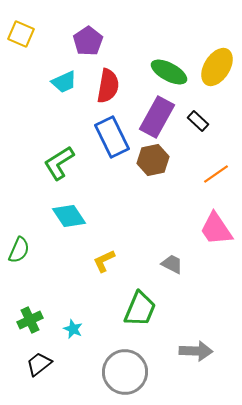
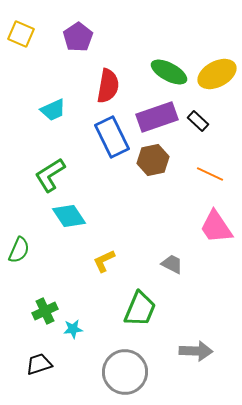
purple pentagon: moved 10 px left, 4 px up
yellow ellipse: moved 7 px down; rotated 30 degrees clockwise
cyan trapezoid: moved 11 px left, 28 px down
purple rectangle: rotated 42 degrees clockwise
green L-shape: moved 9 px left, 12 px down
orange line: moved 6 px left; rotated 60 degrees clockwise
pink trapezoid: moved 2 px up
green cross: moved 15 px right, 9 px up
cyan star: rotated 30 degrees counterclockwise
black trapezoid: rotated 20 degrees clockwise
